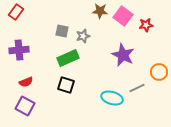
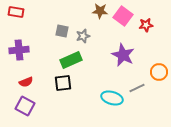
red rectangle: rotated 63 degrees clockwise
green rectangle: moved 3 px right, 2 px down
black square: moved 3 px left, 2 px up; rotated 24 degrees counterclockwise
